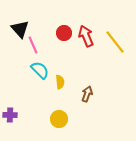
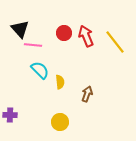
pink line: rotated 60 degrees counterclockwise
yellow circle: moved 1 px right, 3 px down
